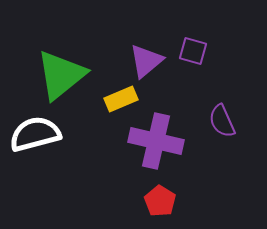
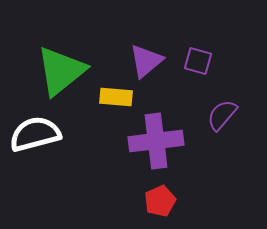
purple square: moved 5 px right, 10 px down
green triangle: moved 4 px up
yellow rectangle: moved 5 px left, 2 px up; rotated 28 degrees clockwise
purple semicircle: moved 6 px up; rotated 64 degrees clockwise
purple cross: rotated 20 degrees counterclockwise
red pentagon: rotated 16 degrees clockwise
